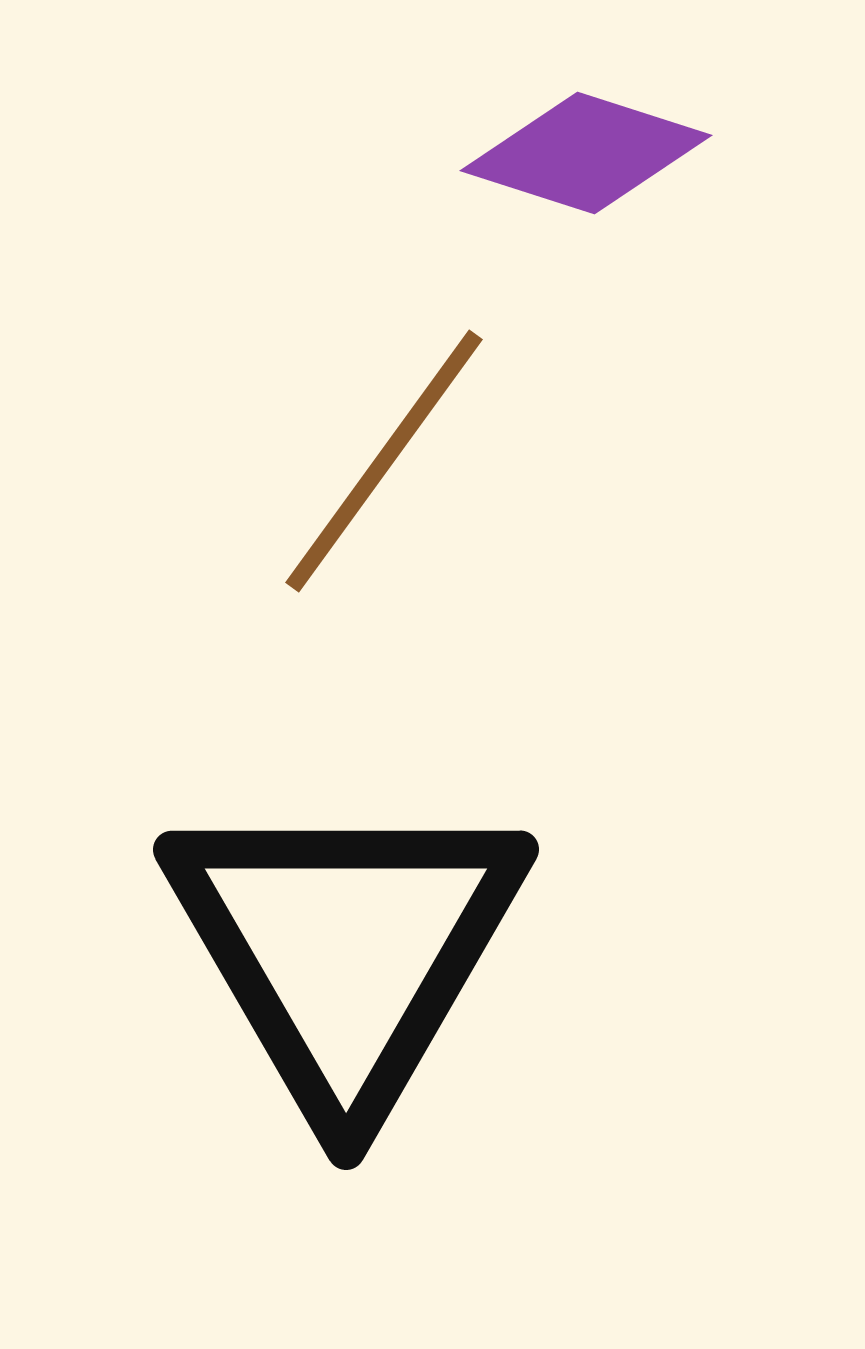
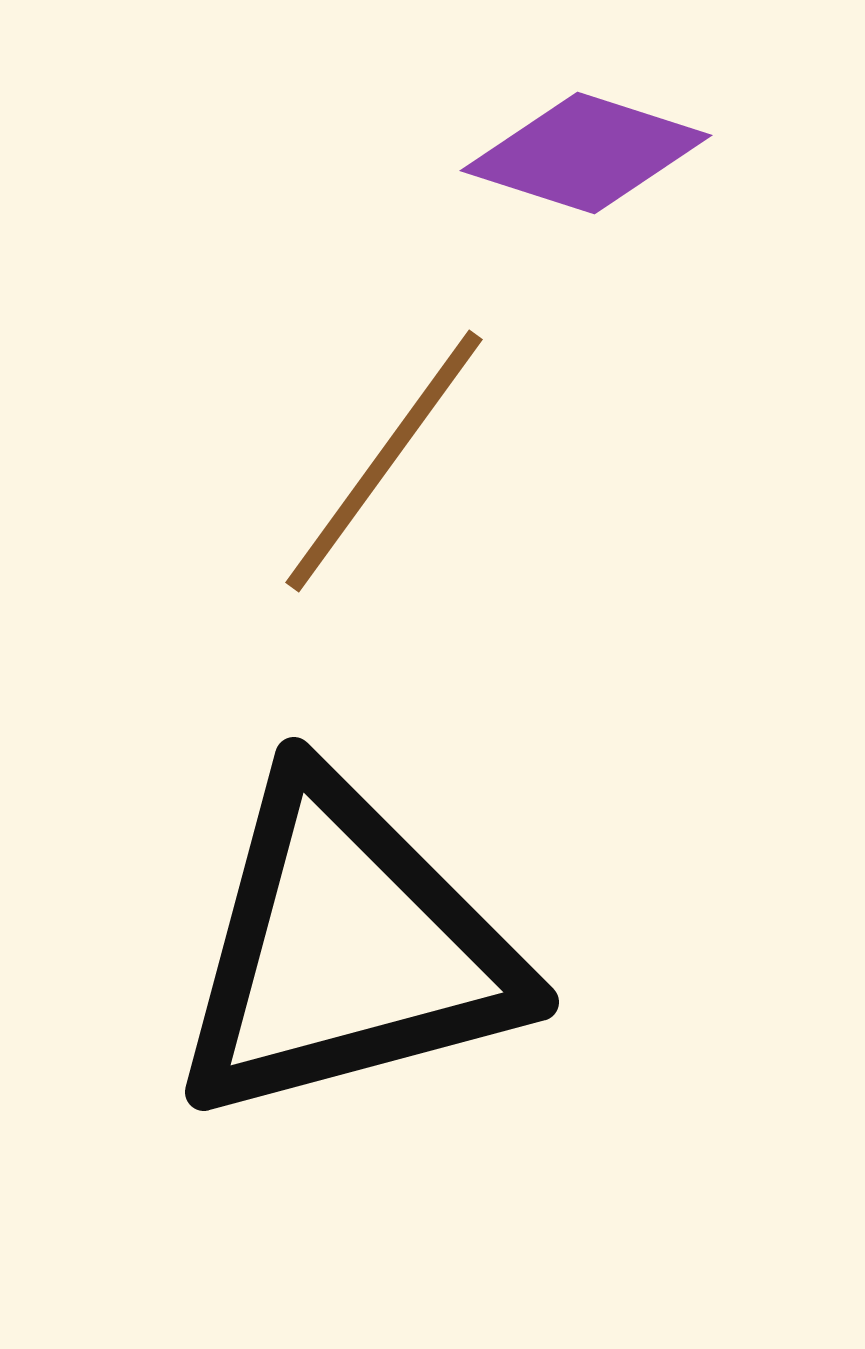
black triangle: rotated 45 degrees clockwise
